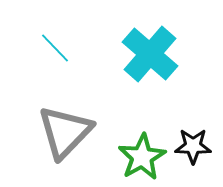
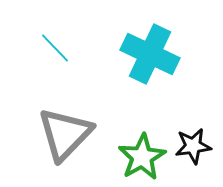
cyan cross: rotated 16 degrees counterclockwise
gray triangle: moved 2 px down
black star: rotated 9 degrees counterclockwise
